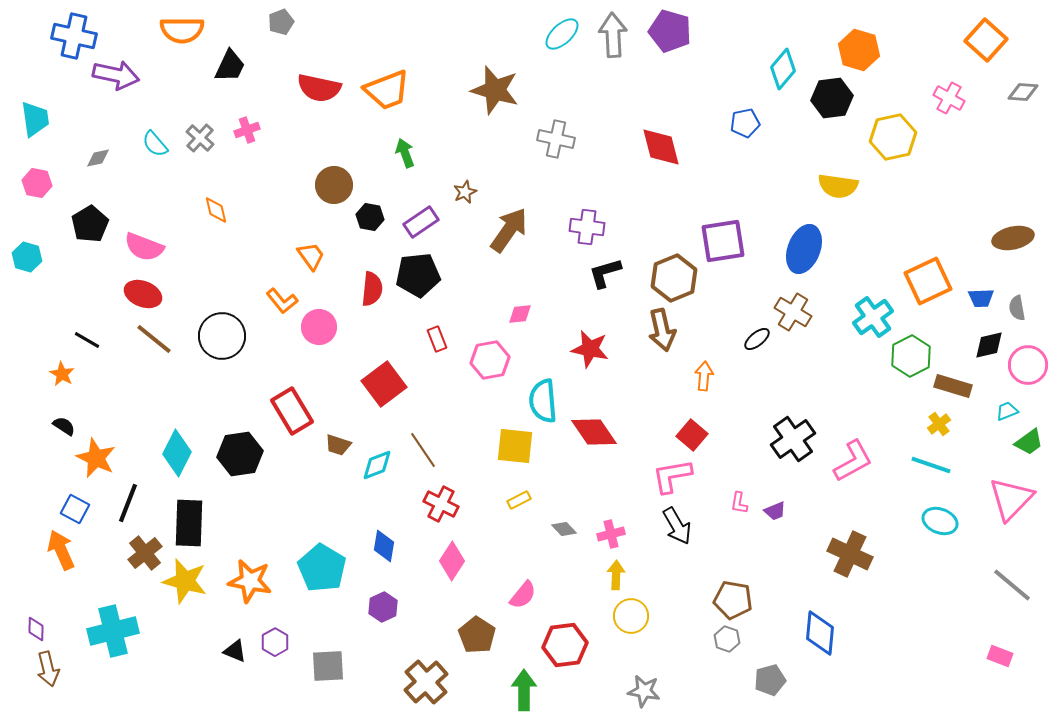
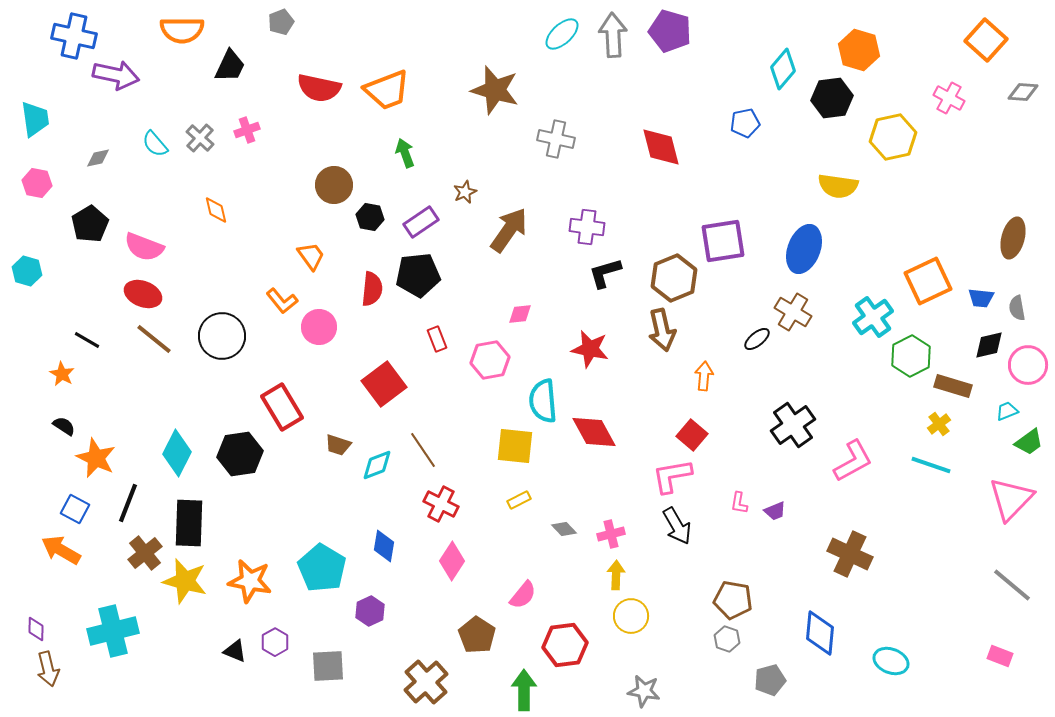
brown ellipse at (1013, 238): rotated 63 degrees counterclockwise
cyan hexagon at (27, 257): moved 14 px down
blue trapezoid at (981, 298): rotated 8 degrees clockwise
red rectangle at (292, 411): moved 10 px left, 4 px up
red diamond at (594, 432): rotated 6 degrees clockwise
black cross at (793, 439): moved 14 px up
cyan ellipse at (940, 521): moved 49 px left, 140 px down
orange arrow at (61, 550): rotated 36 degrees counterclockwise
purple hexagon at (383, 607): moved 13 px left, 4 px down
